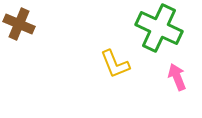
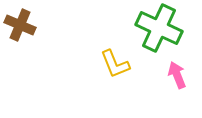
brown cross: moved 1 px right, 1 px down
pink arrow: moved 2 px up
